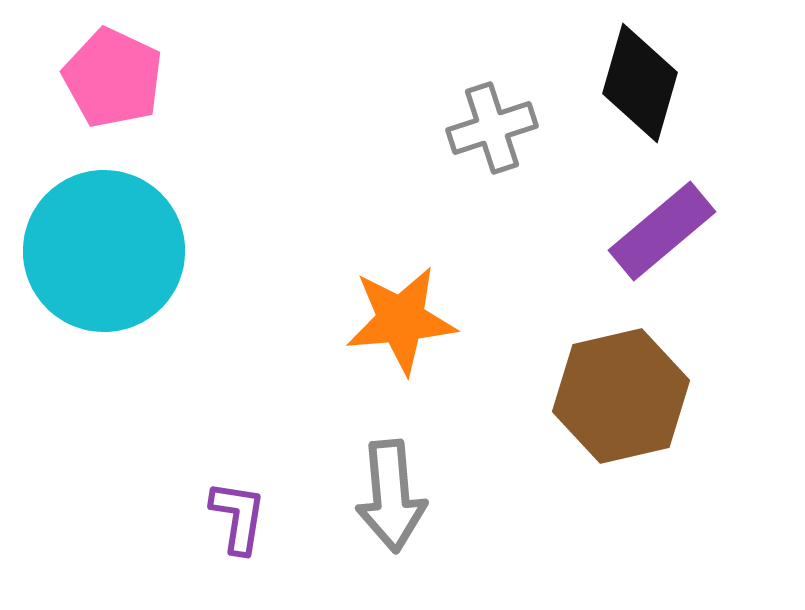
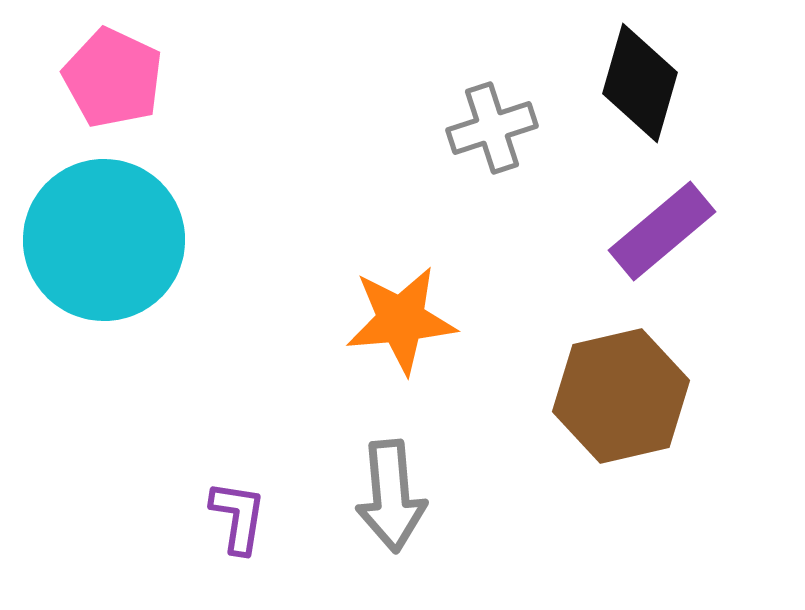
cyan circle: moved 11 px up
